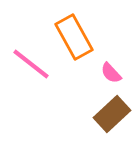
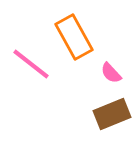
brown rectangle: rotated 21 degrees clockwise
